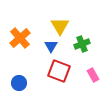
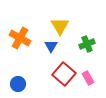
orange cross: rotated 20 degrees counterclockwise
green cross: moved 5 px right
red square: moved 5 px right, 3 px down; rotated 20 degrees clockwise
pink rectangle: moved 5 px left, 3 px down
blue circle: moved 1 px left, 1 px down
